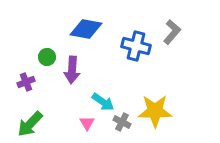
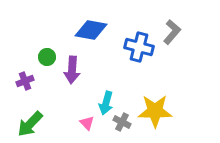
blue diamond: moved 5 px right, 1 px down
blue cross: moved 3 px right, 1 px down
purple cross: moved 1 px left, 1 px up
cyan arrow: moved 3 px right, 1 px down; rotated 70 degrees clockwise
pink triangle: rotated 14 degrees counterclockwise
